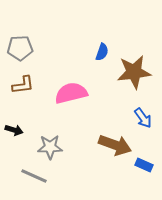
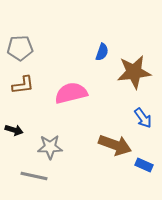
gray line: rotated 12 degrees counterclockwise
